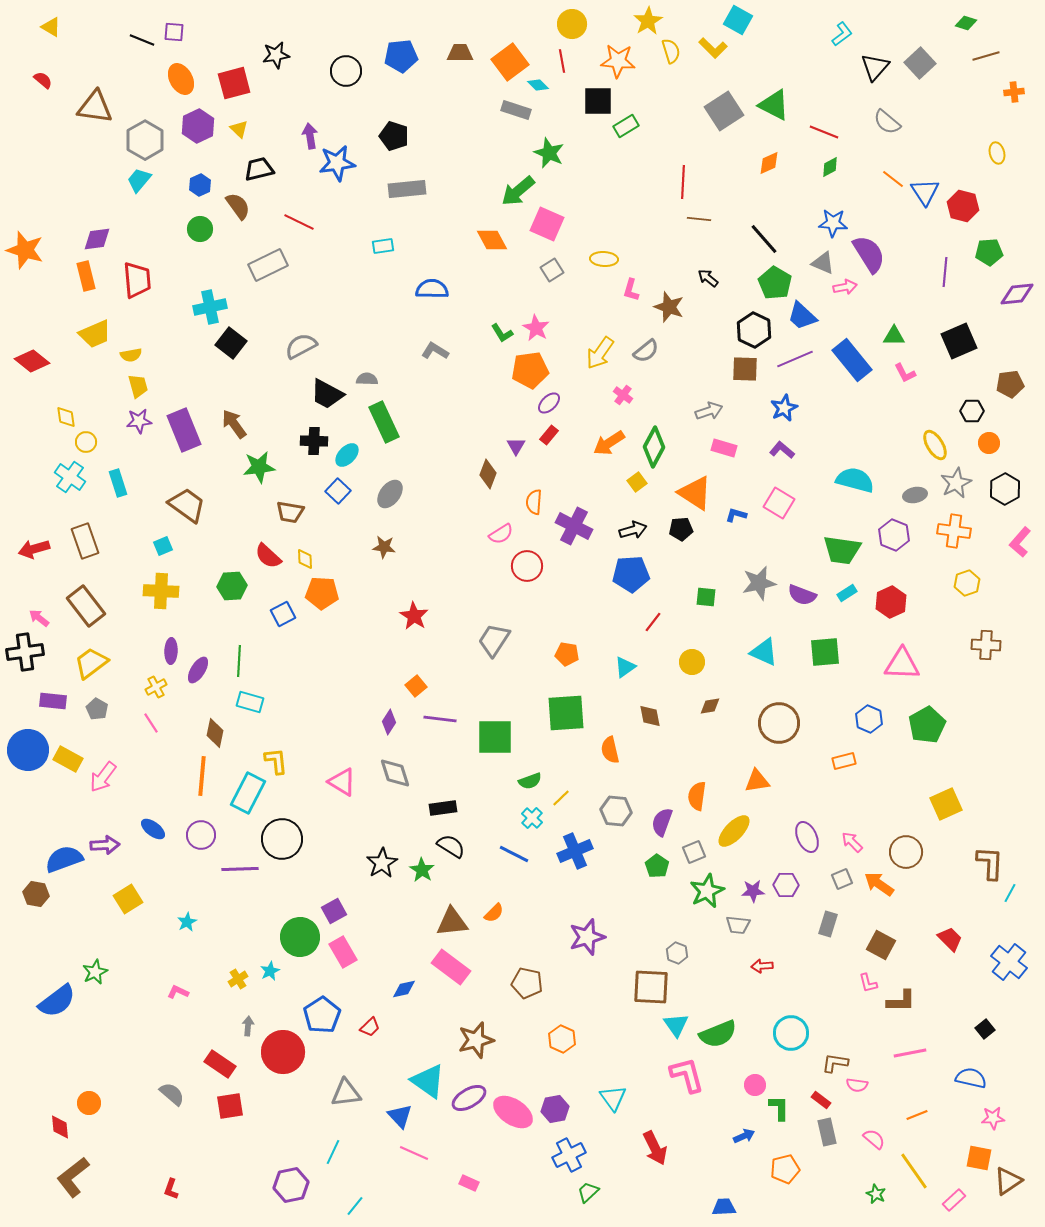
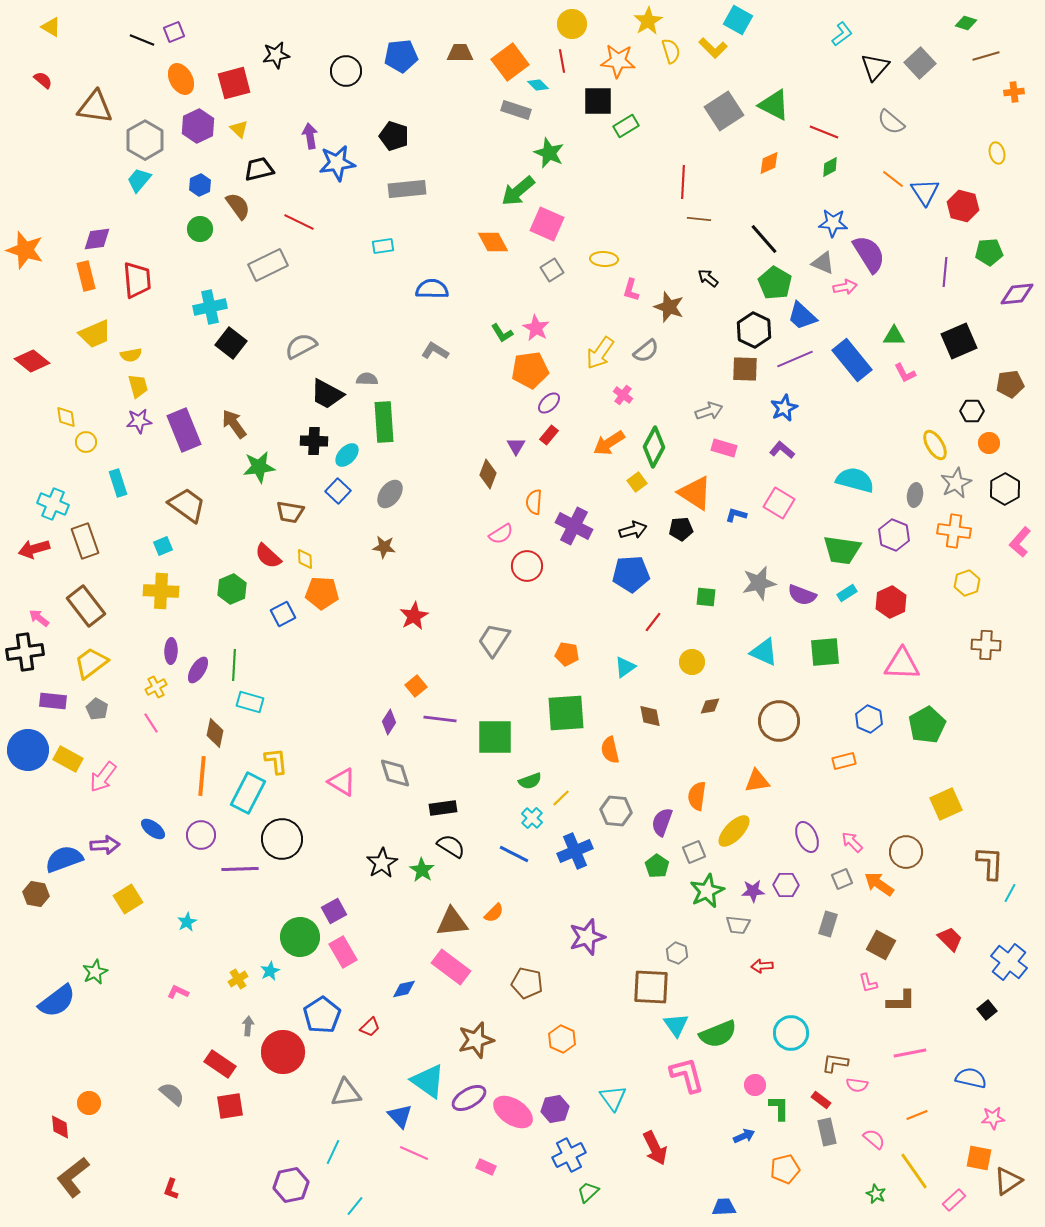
purple square at (174, 32): rotated 25 degrees counterclockwise
gray semicircle at (887, 122): moved 4 px right
orange diamond at (492, 240): moved 1 px right, 2 px down
green rectangle at (384, 422): rotated 21 degrees clockwise
cyan cross at (70, 477): moved 17 px left, 27 px down; rotated 12 degrees counterclockwise
gray ellipse at (915, 495): rotated 70 degrees counterclockwise
green hexagon at (232, 586): moved 3 px down; rotated 20 degrees counterclockwise
red star at (414, 616): rotated 12 degrees clockwise
green line at (239, 661): moved 5 px left, 4 px down
brown circle at (779, 723): moved 2 px up
black square at (985, 1029): moved 2 px right, 19 px up
pink rectangle at (469, 1183): moved 17 px right, 16 px up
